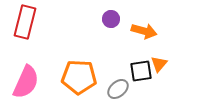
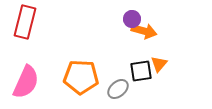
purple circle: moved 21 px right
orange pentagon: moved 2 px right
